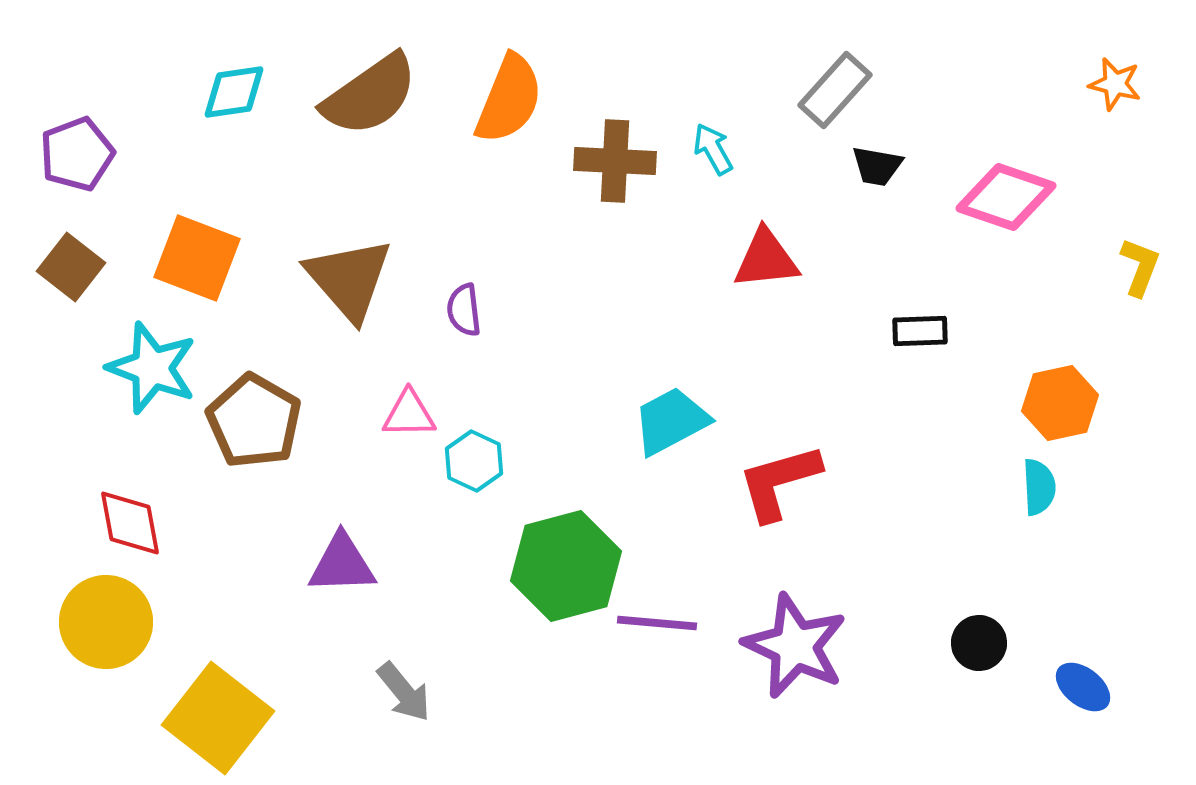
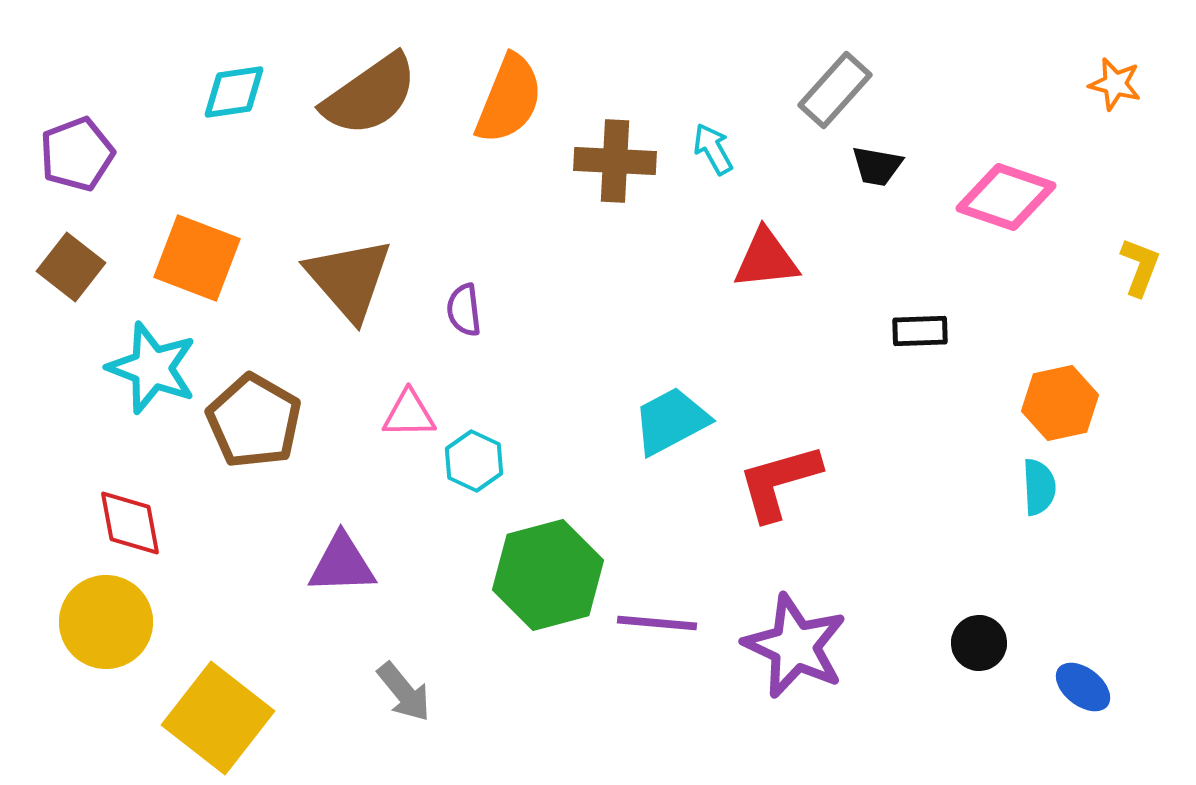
green hexagon: moved 18 px left, 9 px down
